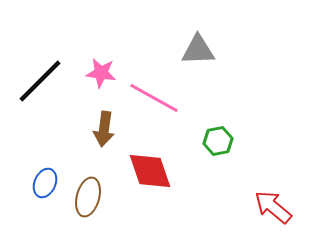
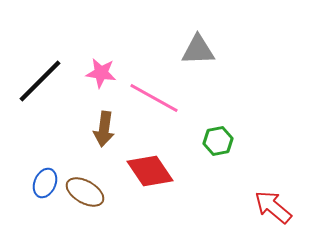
red diamond: rotated 15 degrees counterclockwise
brown ellipse: moved 3 px left, 5 px up; rotated 75 degrees counterclockwise
